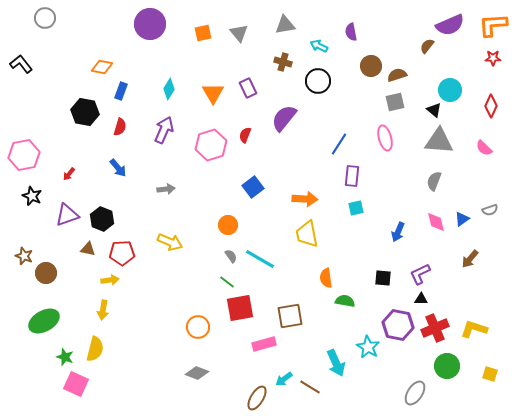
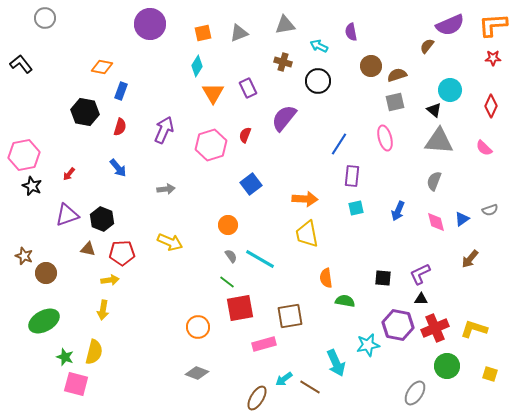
gray triangle at (239, 33): rotated 48 degrees clockwise
cyan diamond at (169, 89): moved 28 px right, 23 px up
blue square at (253, 187): moved 2 px left, 3 px up
black star at (32, 196): moved 10 px up
blue arrow at (398, 232): moved 21 px up
cyan star at (368, 347): moved 2 px up; rotated 30 degrees clockwise
yellow semicircle at (95, 349): moved 1 px left, 3 px down
pink square at (76, 384): rotated 10 degrees counterclockwise
